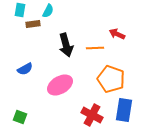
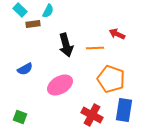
cyan rectangle: rotated 56 degrees counterclockwise
